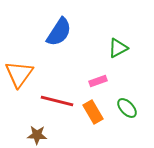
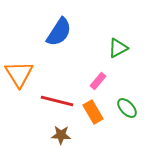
orange triangle: rotated 8 degrees counterclockwise
pink rectangle: rotated 30 degrees counterclockwise
brown star: moved 24 px right
